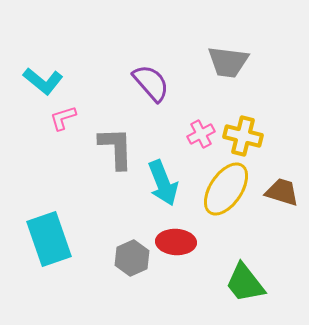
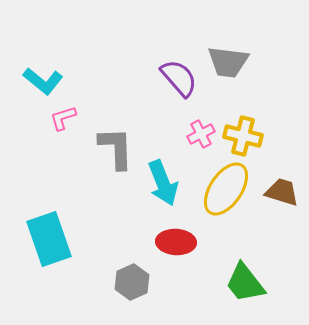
purple semicircle: moved 28 px right, 5 px up
gray hexagon: moved 24 px down
